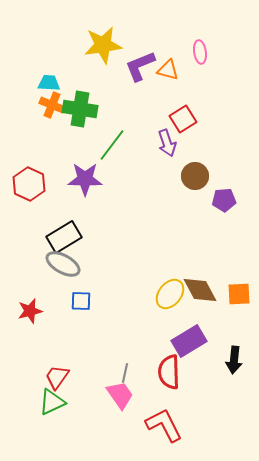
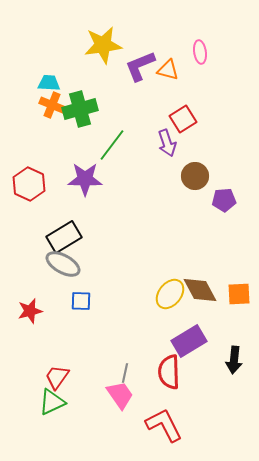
green cross: rotated 24 degrees counterclockwise
